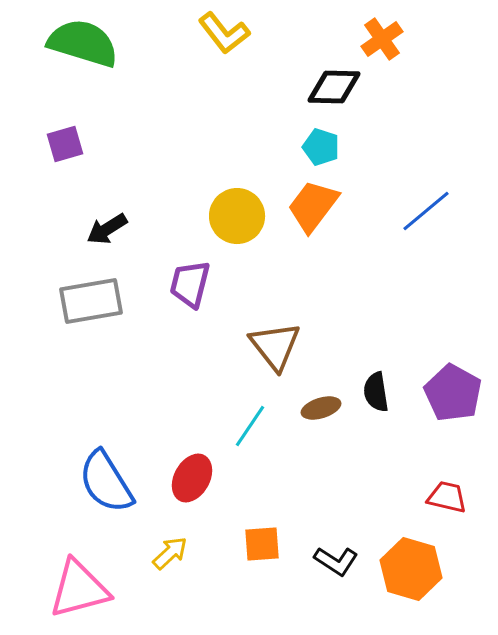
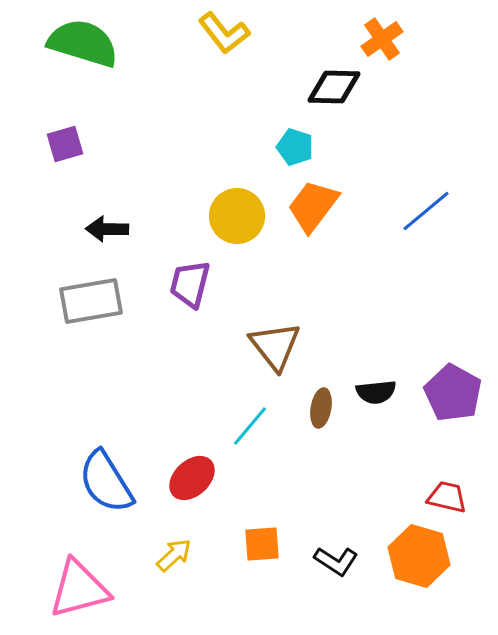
cyan pentagon: moved 26 px left
black arrow: rotated 33 degrees clockwise
black semicircle: rotated 87 degrees counterclockwise
brown ellipse: rotated 63 degrees counterclockwise
cyan line: rotated 6 degrees clockwise
red ellipse: rotated 18 degrees clockwise
yellow arrow: moved 4 px right, 2 px down
orange hexagon: moved 8 px right, 13 px up
